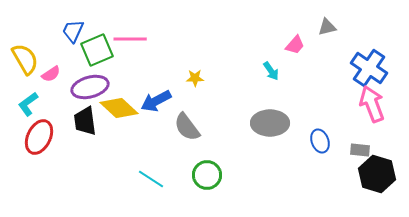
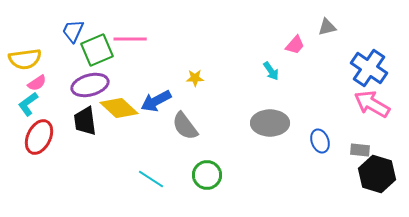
yellow semicircle: rotated 112 degrees clockwise
pink semicircle: moved 14 px left, 9 px down
purple ellipse: moved 2 px up
pink arrow: rotated 39 degrees counterclockwise
gray semicircle: moved 2 px left, 1 px up
